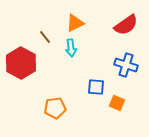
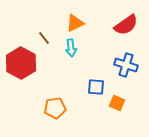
brown line: moved 1 px left, 1 px down
